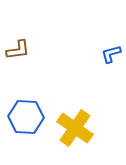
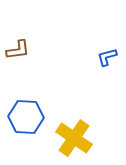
blue L-shape: moved 4 px left, 3 px down
yellow cross: moved 1 px left, 10 px down
